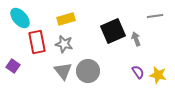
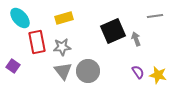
yellow rectangle: moved 2 px left, 1 px up
gray star: moved 2 px left, 3 px down; rotated 18 degrees counterclockwise
